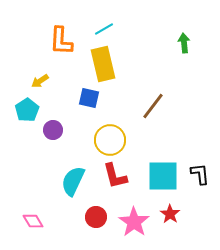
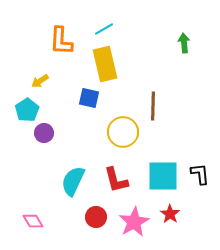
yellow rectangle: moved 2 px right
brown line: rotated 36 degrees counterclockwise
purple circle: moved 9 px left, 3 px down
yellow circle: moved 13 px right, 8 px up
red L-shape: moved 1 px right, 4 px down
pink star: rotated 8 degrees clockwise
